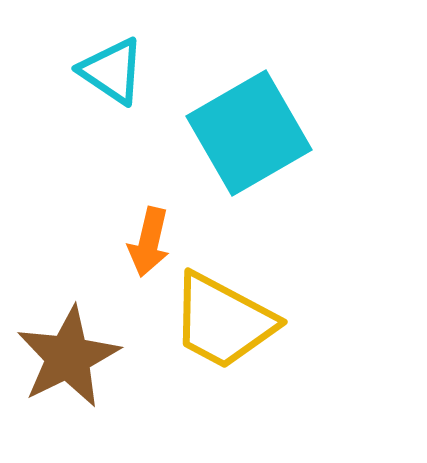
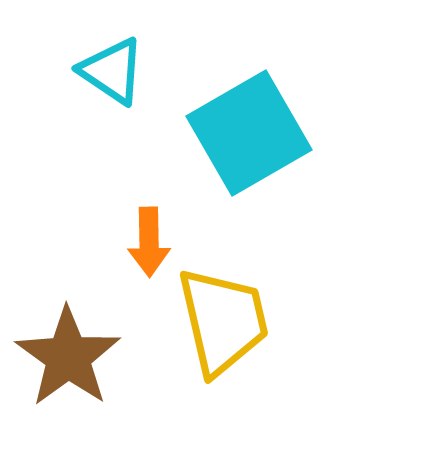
orange arrow: rotated 14 degrees counterclockwise
yellow trapezoid: rotated 131 degrees counterclockwise
brown star: rotated 10 degrees counterclockwise
